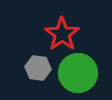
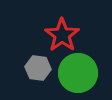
red star: moved 1 px down
